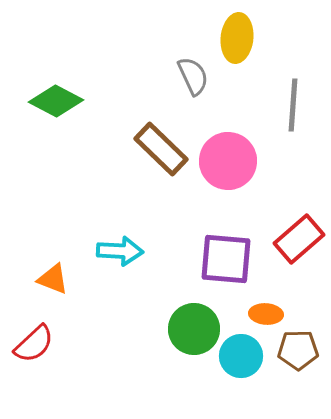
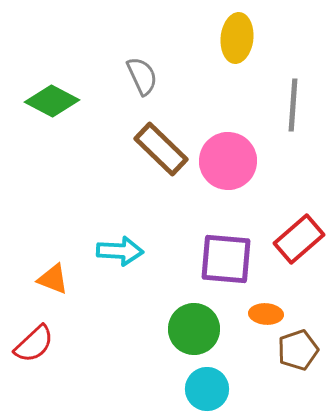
gray semicircle: moved 51 px left
green diamond: moved 4 px left
brown pentagon: rotated 18 degrees counterclockwise
cyan circle: moved 34 px left, 33 px down
